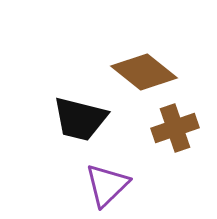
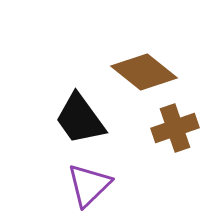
black trapezoid: rotated 40 degrees clockwise
purple triangle: moved 18 px left
